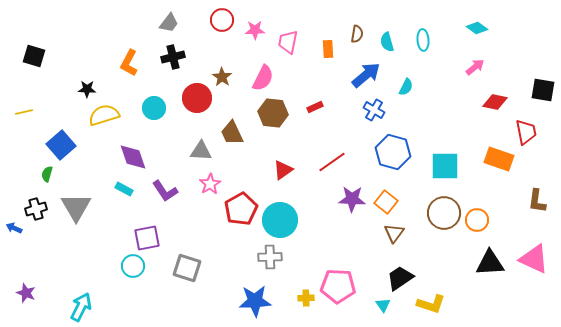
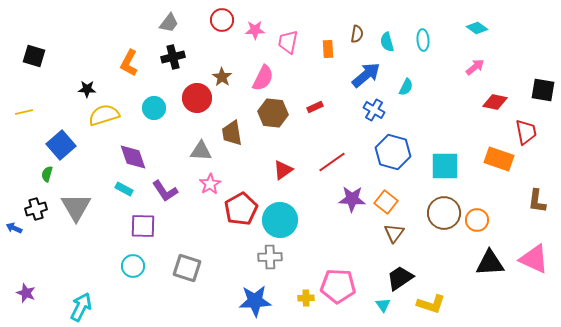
brown trapezoid at (232, 133): rotated 16 degrees clockwise
purple square at (147, 238): moved 4 px left, 12 px up; rotated 12 degrees clockwise
